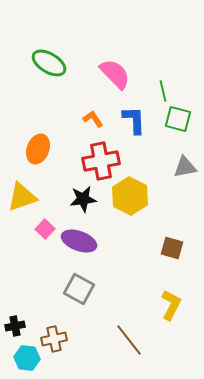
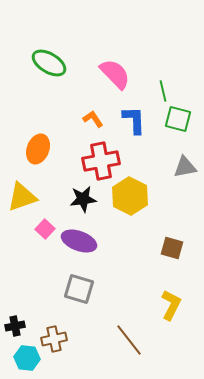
gray square: rotated 12 degrees counterclockwise
